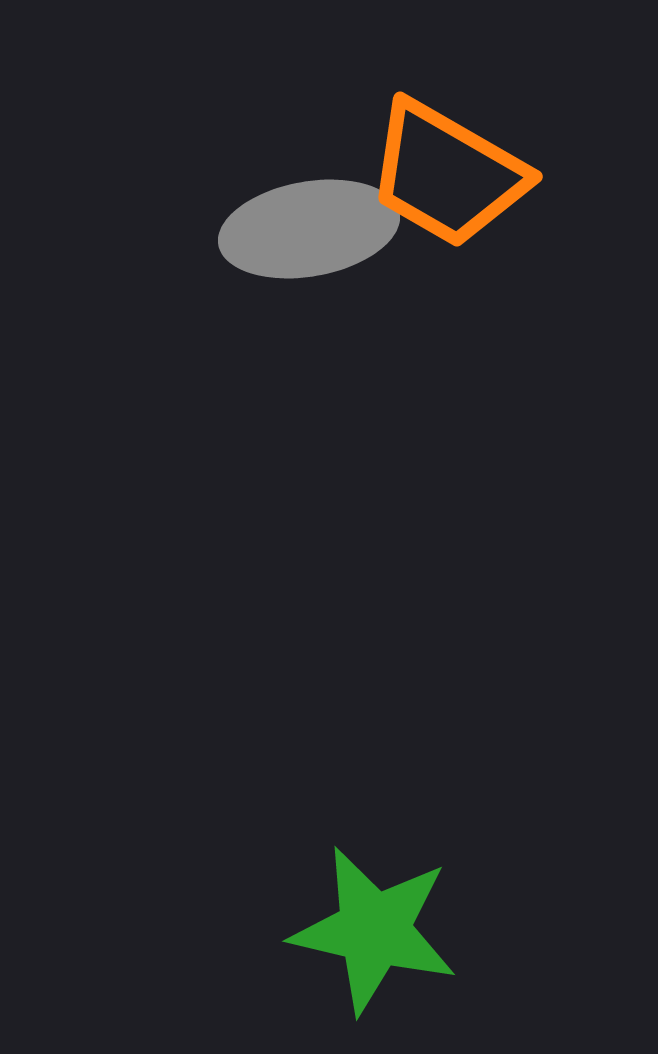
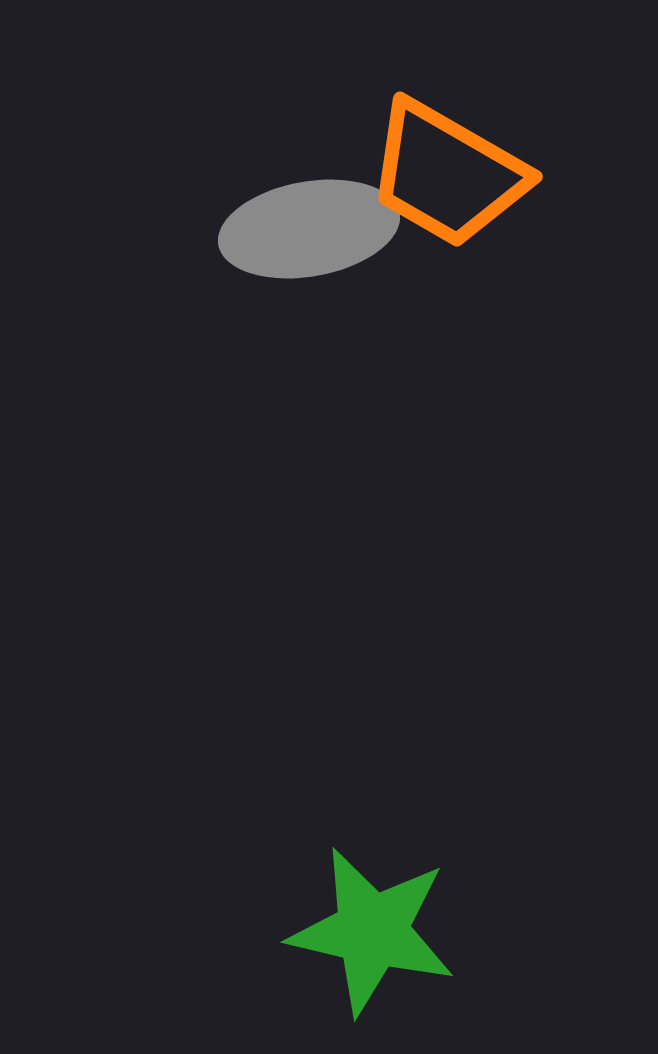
green star: moved 2 px left, 1 px down
